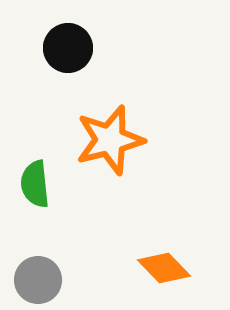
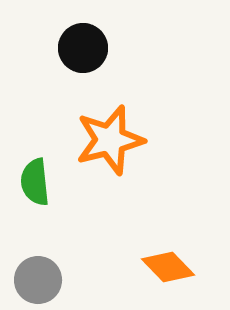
black circle: moved 15 px right
green semicircle: moved 2 px up
orange diamond: moved 4 px right, 1 px up
